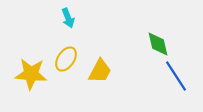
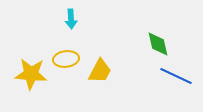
cyan arrow: moved 3 px right, 1 px down; rotated 18 degrees clockwise
yellow ellipse: rotated 50 degrees clockwise
blue line: rotated 32 degrees counterclockwise
